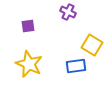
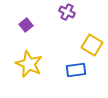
purple cross: moved 1 px left
purple square: moved 2 px left, 1 px up; rotated 32 degrees counterclockwise
blue rectangle: moved 4 px down
